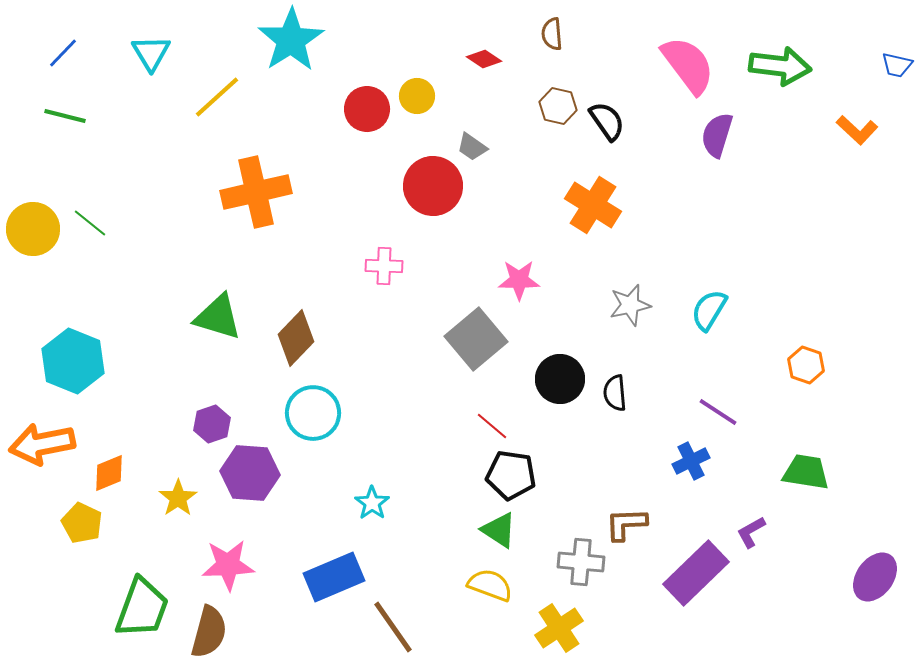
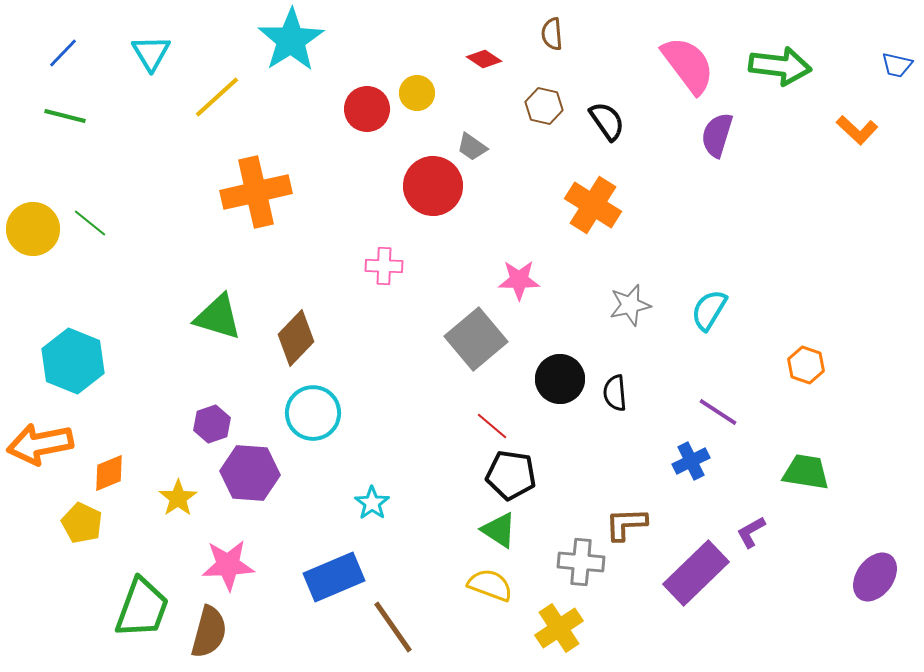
yellow circle at (417, 96): moved 3 px up
brown hexagon at (558, 106): moved 14 px left
orange arrow at (42, 444): moved 2 px left
